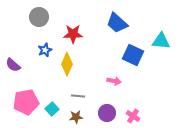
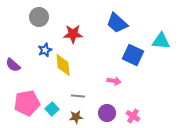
yellow diamond: moved 4 px left, 1 px down; rotated 30 degrees counterclockwise
pink pentagon: moved 1 px right, 1 px down
